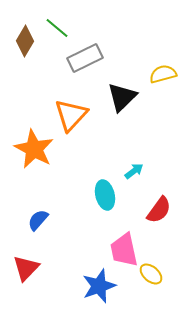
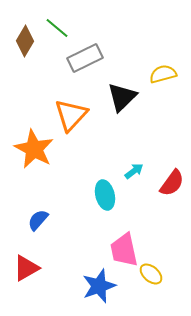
red semicircle: moved 13 px right, 27 px up
red triangle: rotated 16 degrees clockwise
